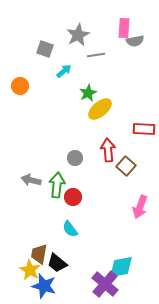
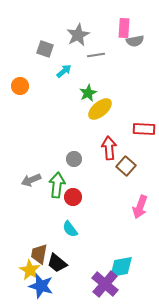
red arrow: moved 1 px right, 2 px up
gray circle: moved 1 px left, 1 px down
gray arrow: rotated 36 degrees counterclockwise
blue star: moved 3 px left
